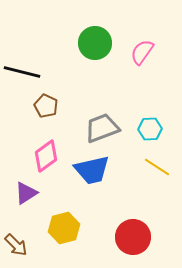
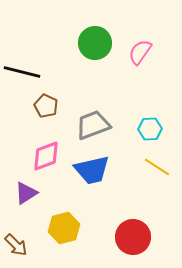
pink semicircle: moved 2 px left
gray trapezoid: moved 9 px left, 3 px up
pink diamond: rotated 16 degrees clockwise
